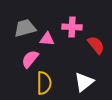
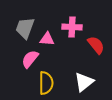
gray trapezoid: rotated 55 degrees counterclockwise
yellow semicircle: moved 2 px right
